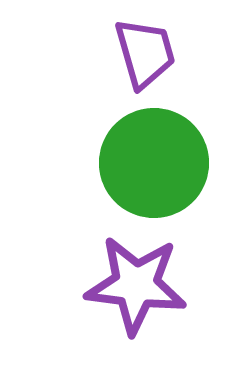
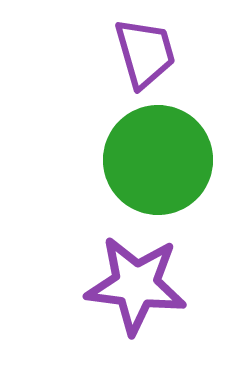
green circle: moved 4 px right, 3 px up
